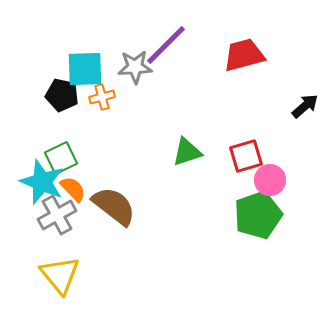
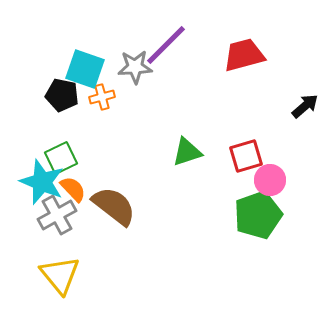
cyan square: rotated 21 degrees clockwise
